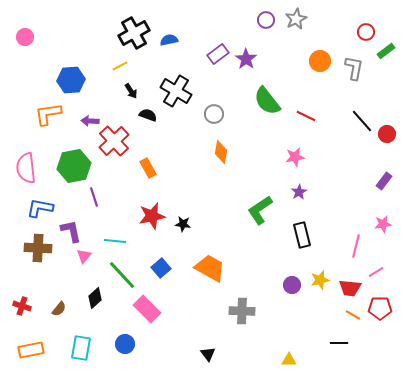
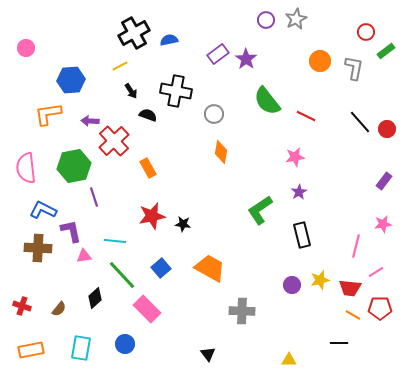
pink circle at (25, 37): moved 1 px right, 11 px down
black cross at (176, 91): rotated 20 degrees counterclockwise
black line at (362, 121): moved 2 px left, 1 px down
red circle at (387, 134): moved 5 px up
blue L-shape at (40, 208): moved 3 px right, 2 px down; rotated 16 degrees clockwise
pink triangle at (84, 256): rotated 42 degrees clockwise
